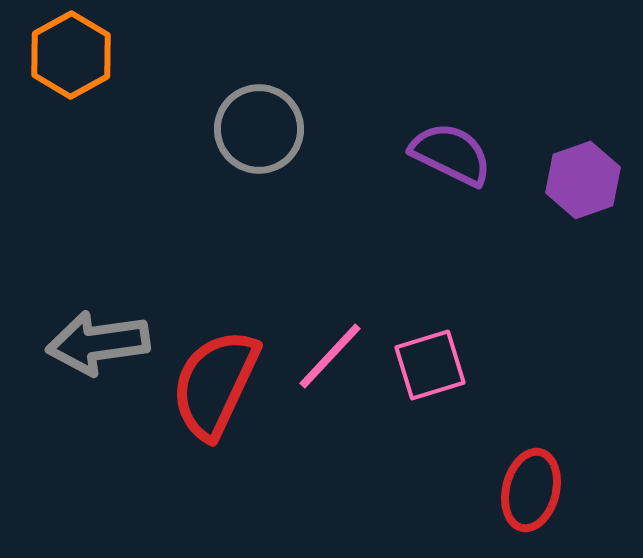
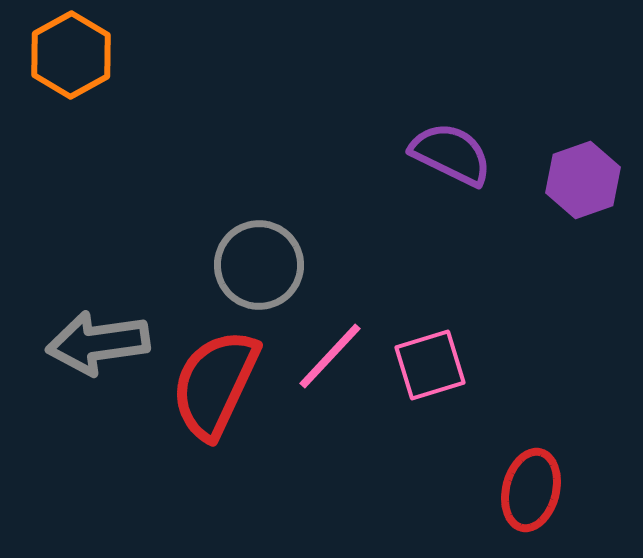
gray circle: moved 136 px down
